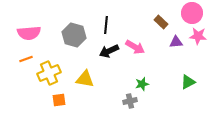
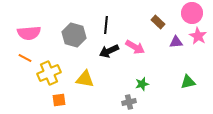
brown rectangle: moved 3 px left
pink star: rotated 24 degrees clockwise
orange line: moved 1 px left, 1 px up; rotated 48 degrees clockwise
green triangle: rotated 14 degrees clockwise
gray cross: moved 1 px left, 1 px down
